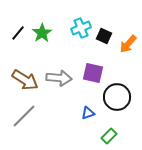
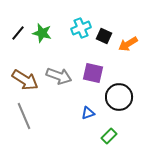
green star: rotated 24 degrees counterclockwise
orange arrow: rotated 18 degrees clockwise
gray arrow: moved 2 px up; rotated 15 degrees clockwise
black circle: moved 2 px right
gray line: rotated 68 degrees counterclockwise
